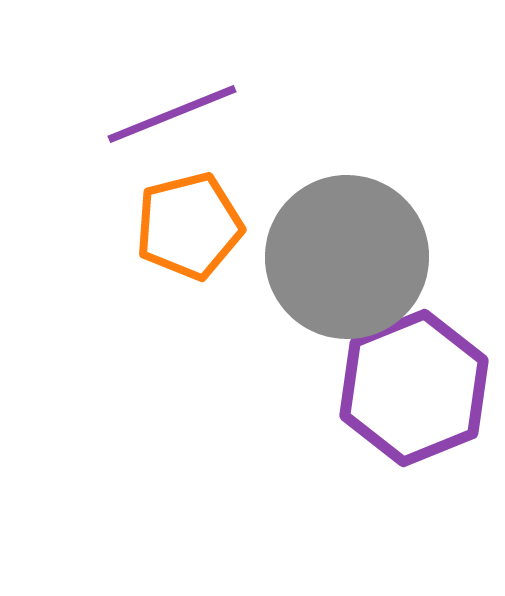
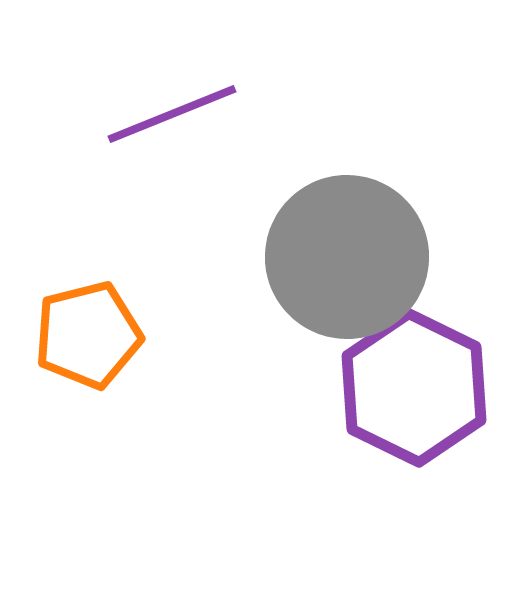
orange pentagon: moved 101 px left, 109 px down
purple hexagon: rotated 12 degrees counterclockwise
